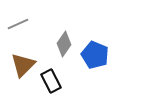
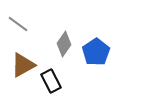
gray line: rotated 60 degrees clockwise
blue pentagon: moved 1 px right, 3 px up; rotated 16 degrees clockwise
brown triangle: rotated 16 degrees clockwise
